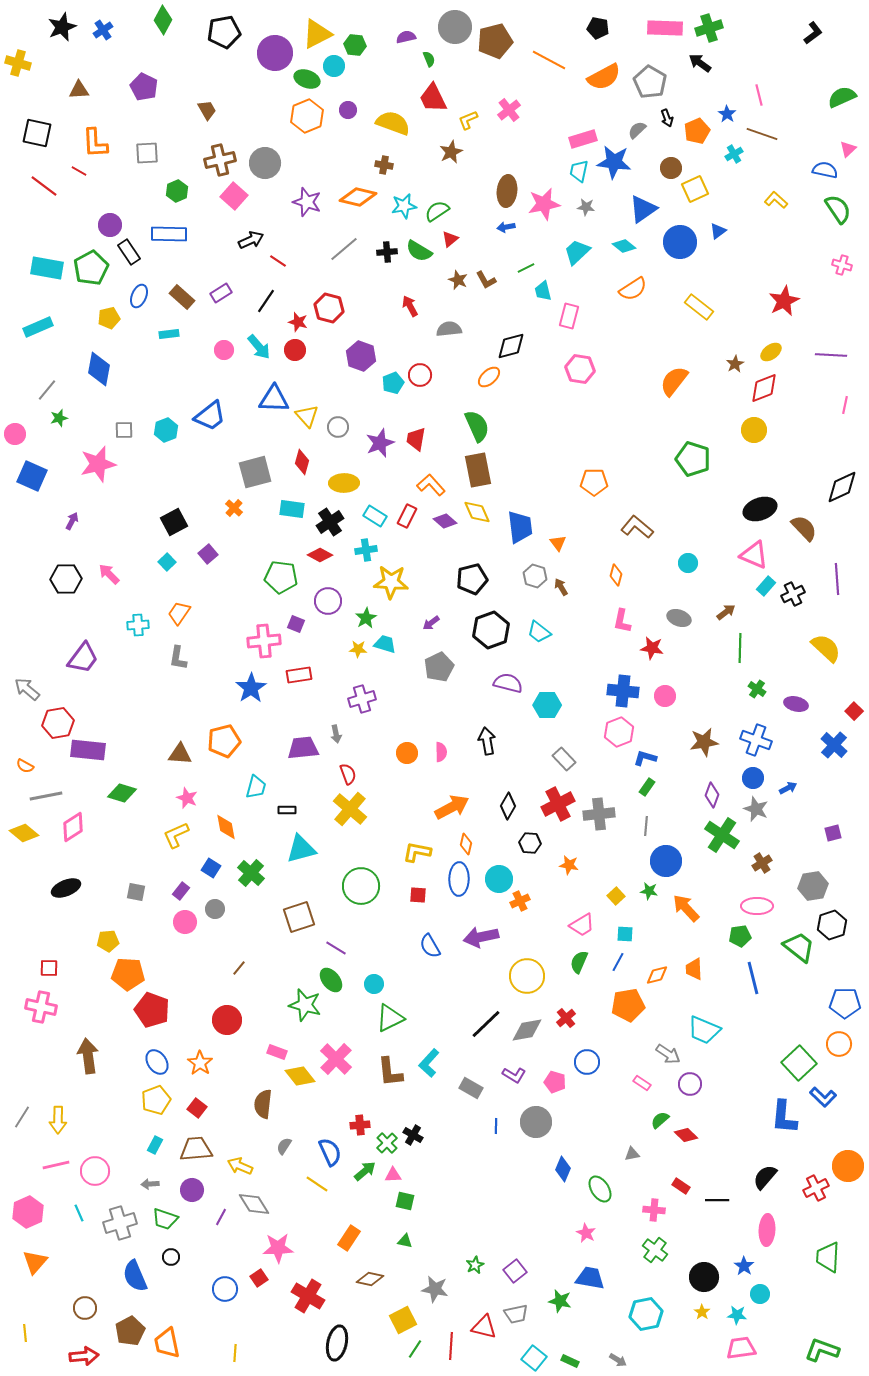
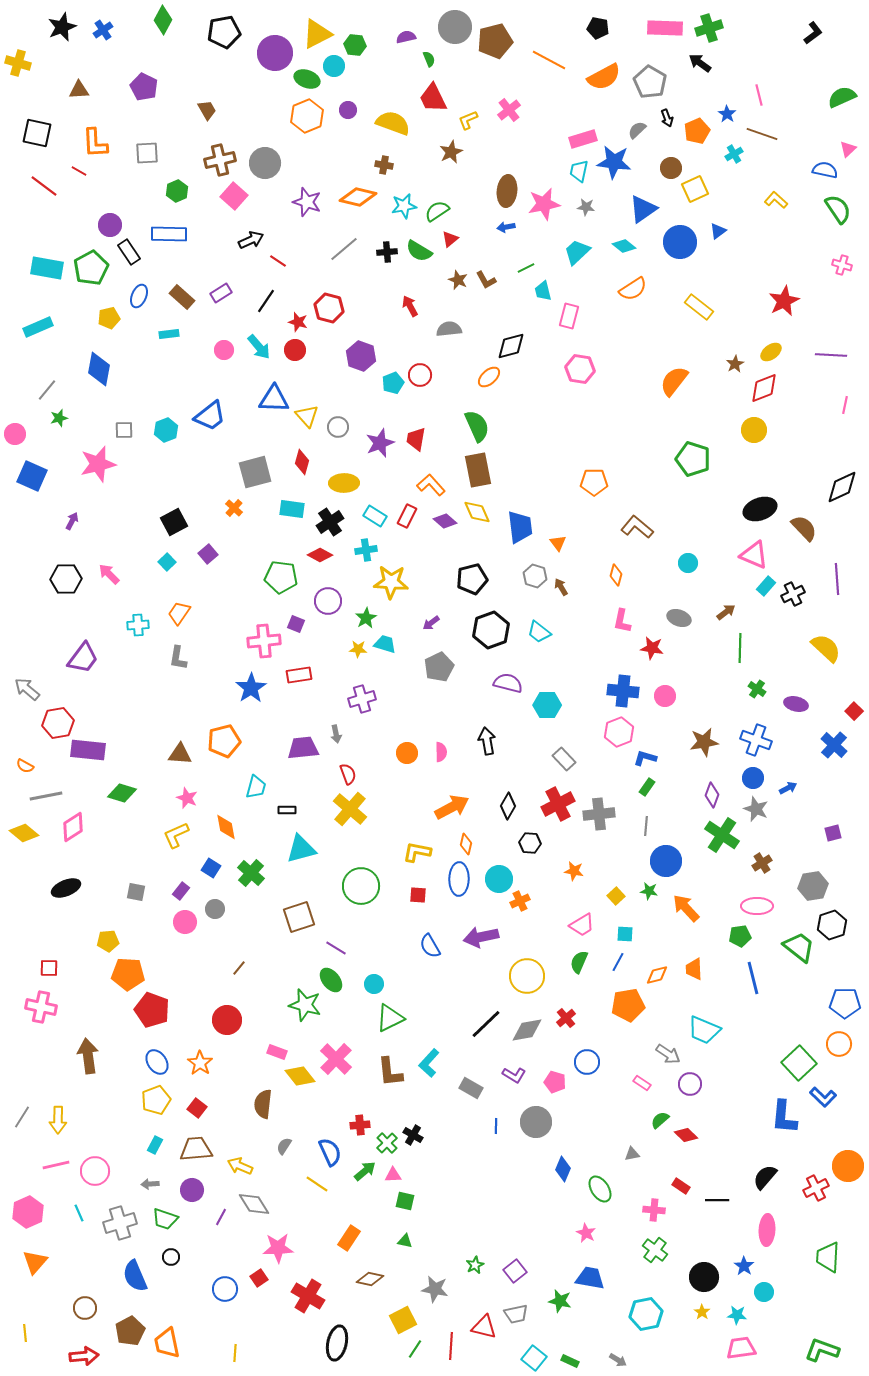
orange star at (569, 865): moved 5 px right, 6 px down
cyan circle at (760, 1294): moved 4 px right, 2 px up
